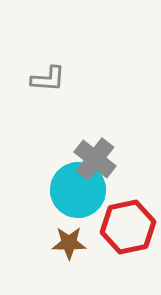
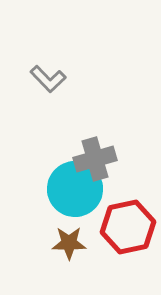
gray L-shape: rotated 42 degrees clockwise
gray cross: rotated 36 degrees clockwise
cyan circle: moved 3 px left, 1 px up
